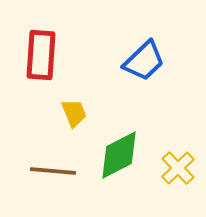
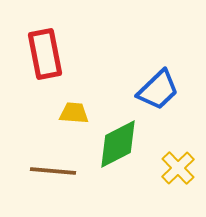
red rectangle: moved 4 px right, 1 px up; rotated 15 degrees counterclockwise
blue trapezoid: moved 14 px right, 29 px down
yellow trapezoid: rotated 64 degrees counterclockwise
green diamond: moved 1 px left, 11 px up
